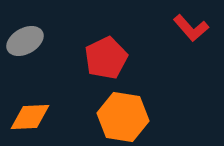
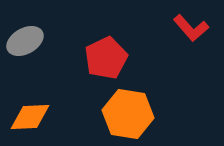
orange hexagon: moved 5 px right, 3 px up
